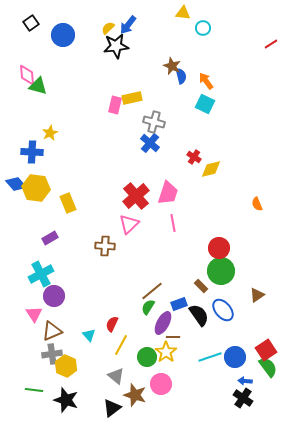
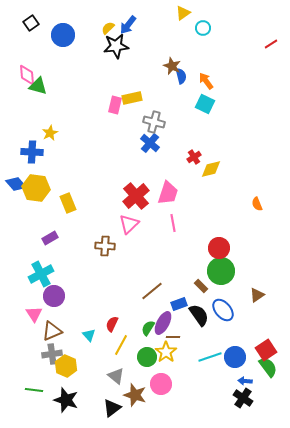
yellow triangle at (183, 13): rotated 42 degrees counterclockwise
red cross at (194, 157): rotated 24 degrees clockwise
green semicircle at (148, 307): moved 21 px down
